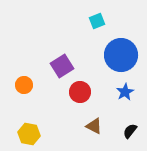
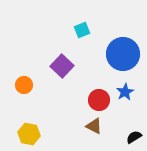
cyan square: moved 15 px left, 9 px down
blue circle: moved 2 px right, 1 px up
purple square: rotated 15 degrees counterclockwise
red circle: moved 19 px right, 8 px down
black semicircle: moved 4 px right, 6 px down; rotated 21 degrees clockwise
